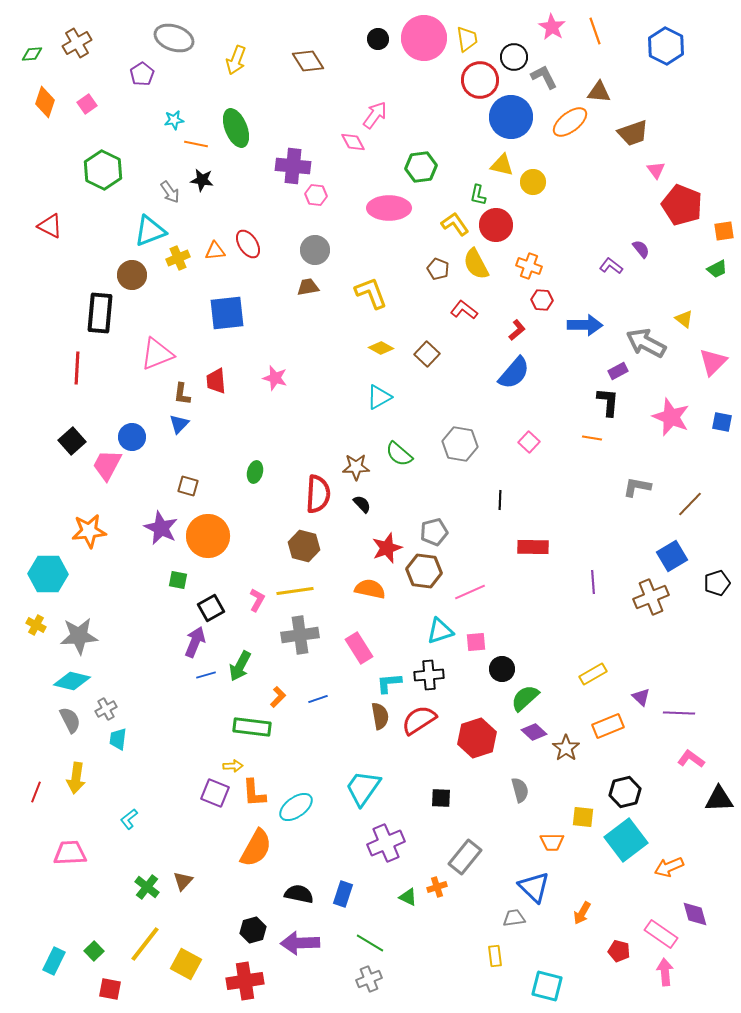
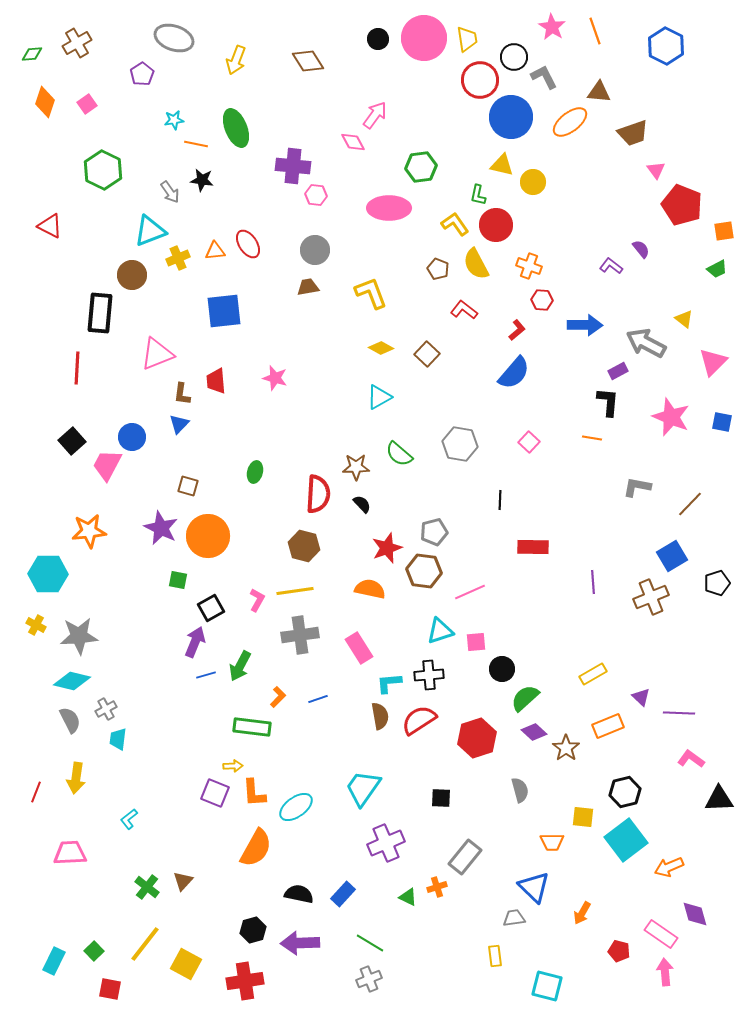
blue square at (227, 313): moved 3 px left, 2 px up
blue rectangle at (343, 894): rotated 25 degrees clockwise
